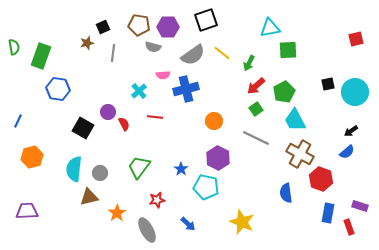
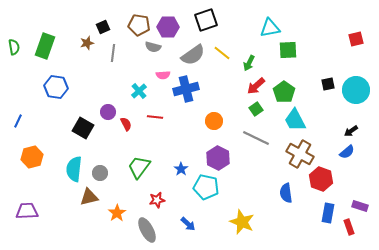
green rectangle at (41, 56): moved 4 px right, 10 px up
blue hexagon at (58, 89): moved 2 px left, 2 px up
green pentagon at (284, 92): rotated 10 degrees counterclockwise
cyan circle at (355, 92): moved 1 px right, 2 px up
red semicircle at (124, 124): moved 2 px right
